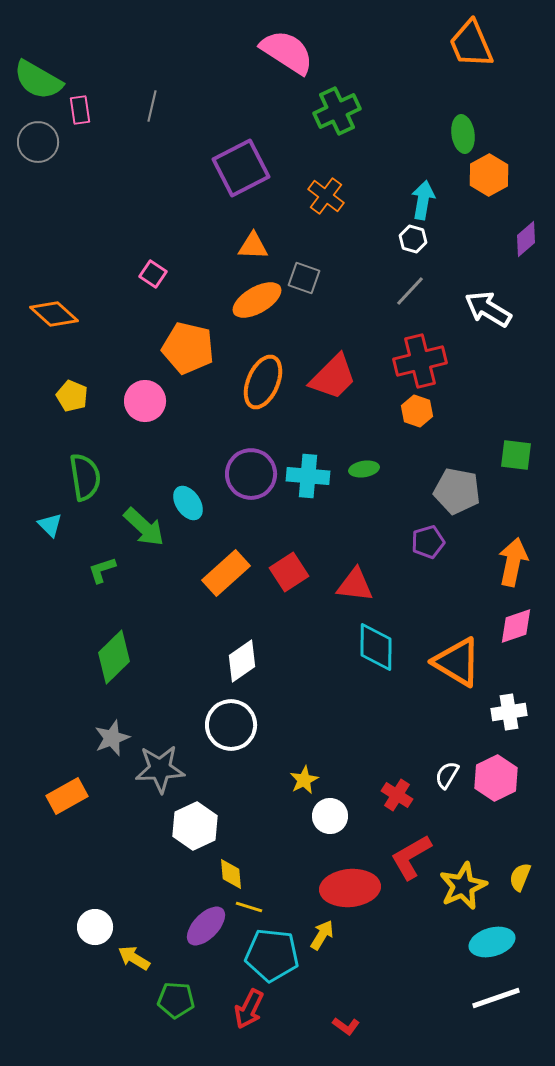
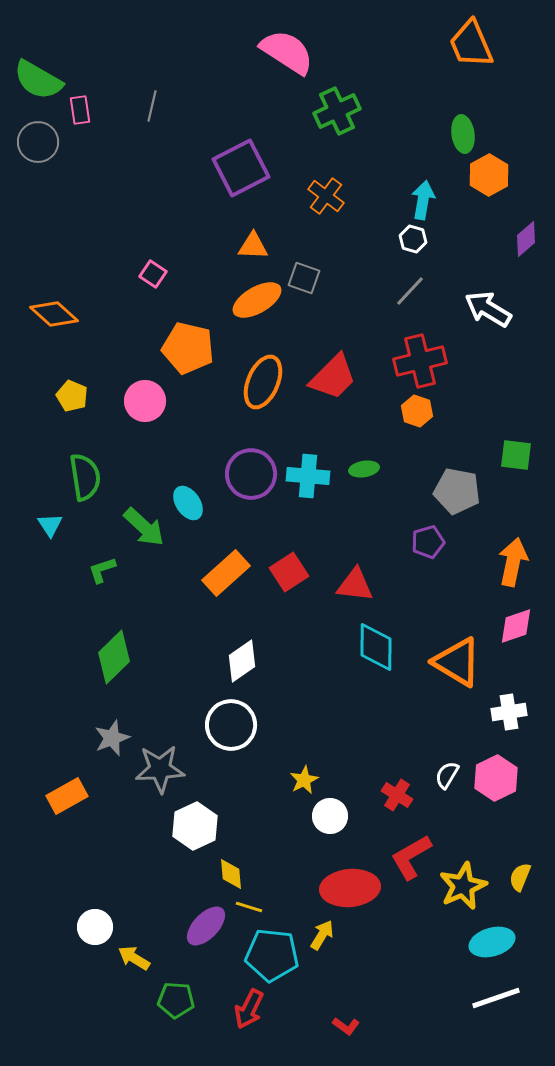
cyan triangle at (50, 525): rotated 12 degrees clockwise
